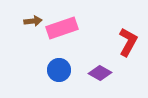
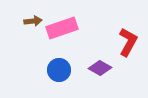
purple diamond: moved 5 px up
